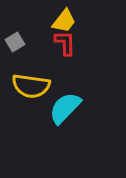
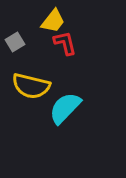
yellow trapezoid: moved 11 px left
red L-shape: rotated 12 degrees counterclockwise
yellow semicircle: rotated 6 degrees clockwise
